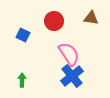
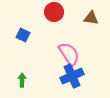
red circle: moved 9 px up
blue cross: rotated 15 degrees clockwise
